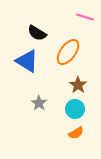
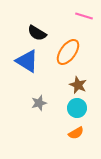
pink line: moved 1 px left, 1 px up
brown star: rotated 12 degrees counterclockwise
gray star: rotated 21 degrees clockwise
cyan circle: moved 2 px right, 1 px up
